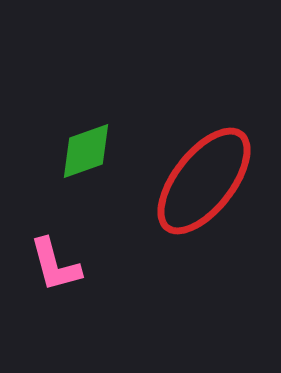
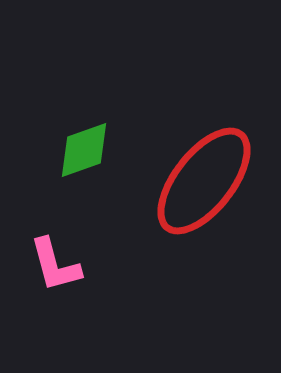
green diamond: moved 2 px left, 1 px up
